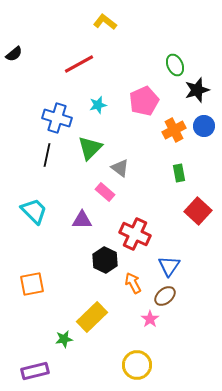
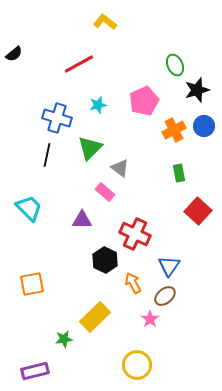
cyan trapezoid: moved 5 px left, 3 px up
yellow rectangle: moved 3 px right
